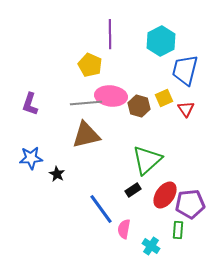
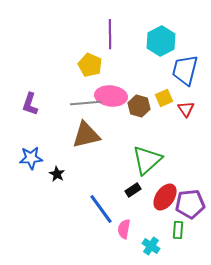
red ellipse: moved 2 px down
